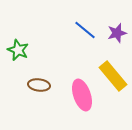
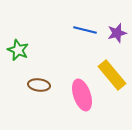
blue line: rotated 25 degrees counterclockwise
yellow rectangle: moved 1 px left, 1 px up
